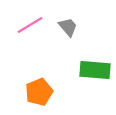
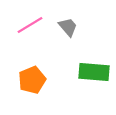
green rectangle: moved 1 px left, 2 px down
orange pentagon: moved 7 px left, 12 px up
